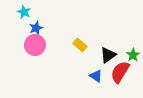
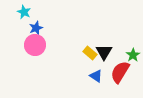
yellow rectangle: moved 10 px right, 8 px down
black triangle: moved 4 px left, 3 px up; rotated 24 degrees counterclockwise
